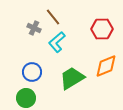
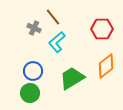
orange diamond: rotated 15 degrees counterclockwise
blue circle: moved 1 px right, 1 px up
green circle: moved 4 px right, 5 px up
